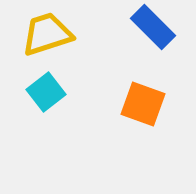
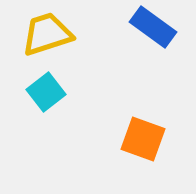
blue rectangle: rotated 9 degrees counterclockwise
orange square: moved 35 px down
